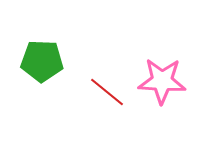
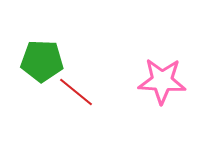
red line: moved 31 px left
